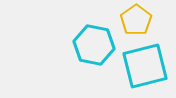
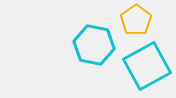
cyan square: moved 2 px right; rotated 15 degrees counterclockwise
